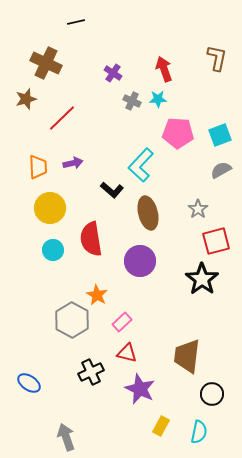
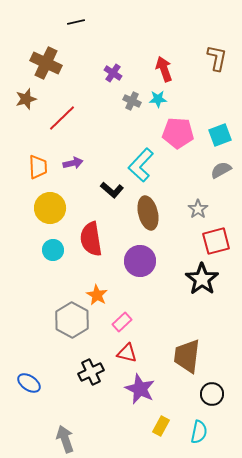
gray arrow: moved 1 px left, 2 px down
